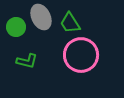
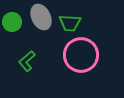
green trapezoid: rotated 55 degrees counterclockwise
green circle: moved 4 px left, 5 px up
green L-shape: rotated 125 degrees clockwise
